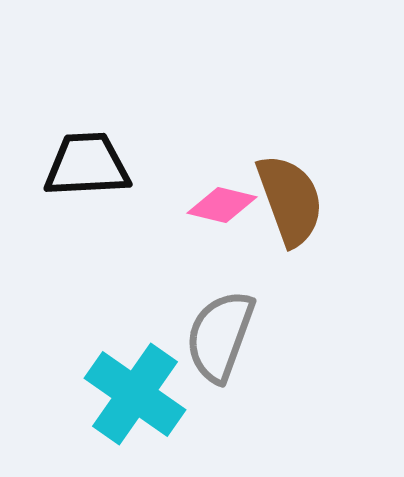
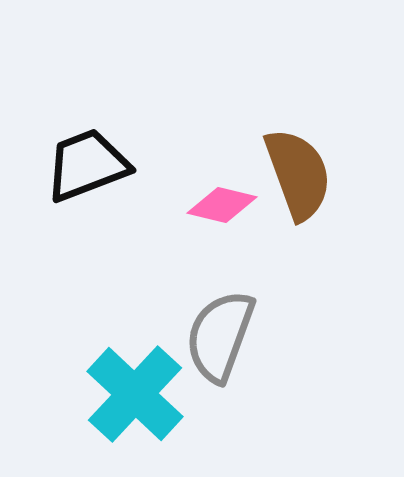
black trapezoid: rotated 18 degrees counterclockwise
brown semicircle: moved 8 px right, 26 px up
cyan cross: rotated 8 degrees clockwise
